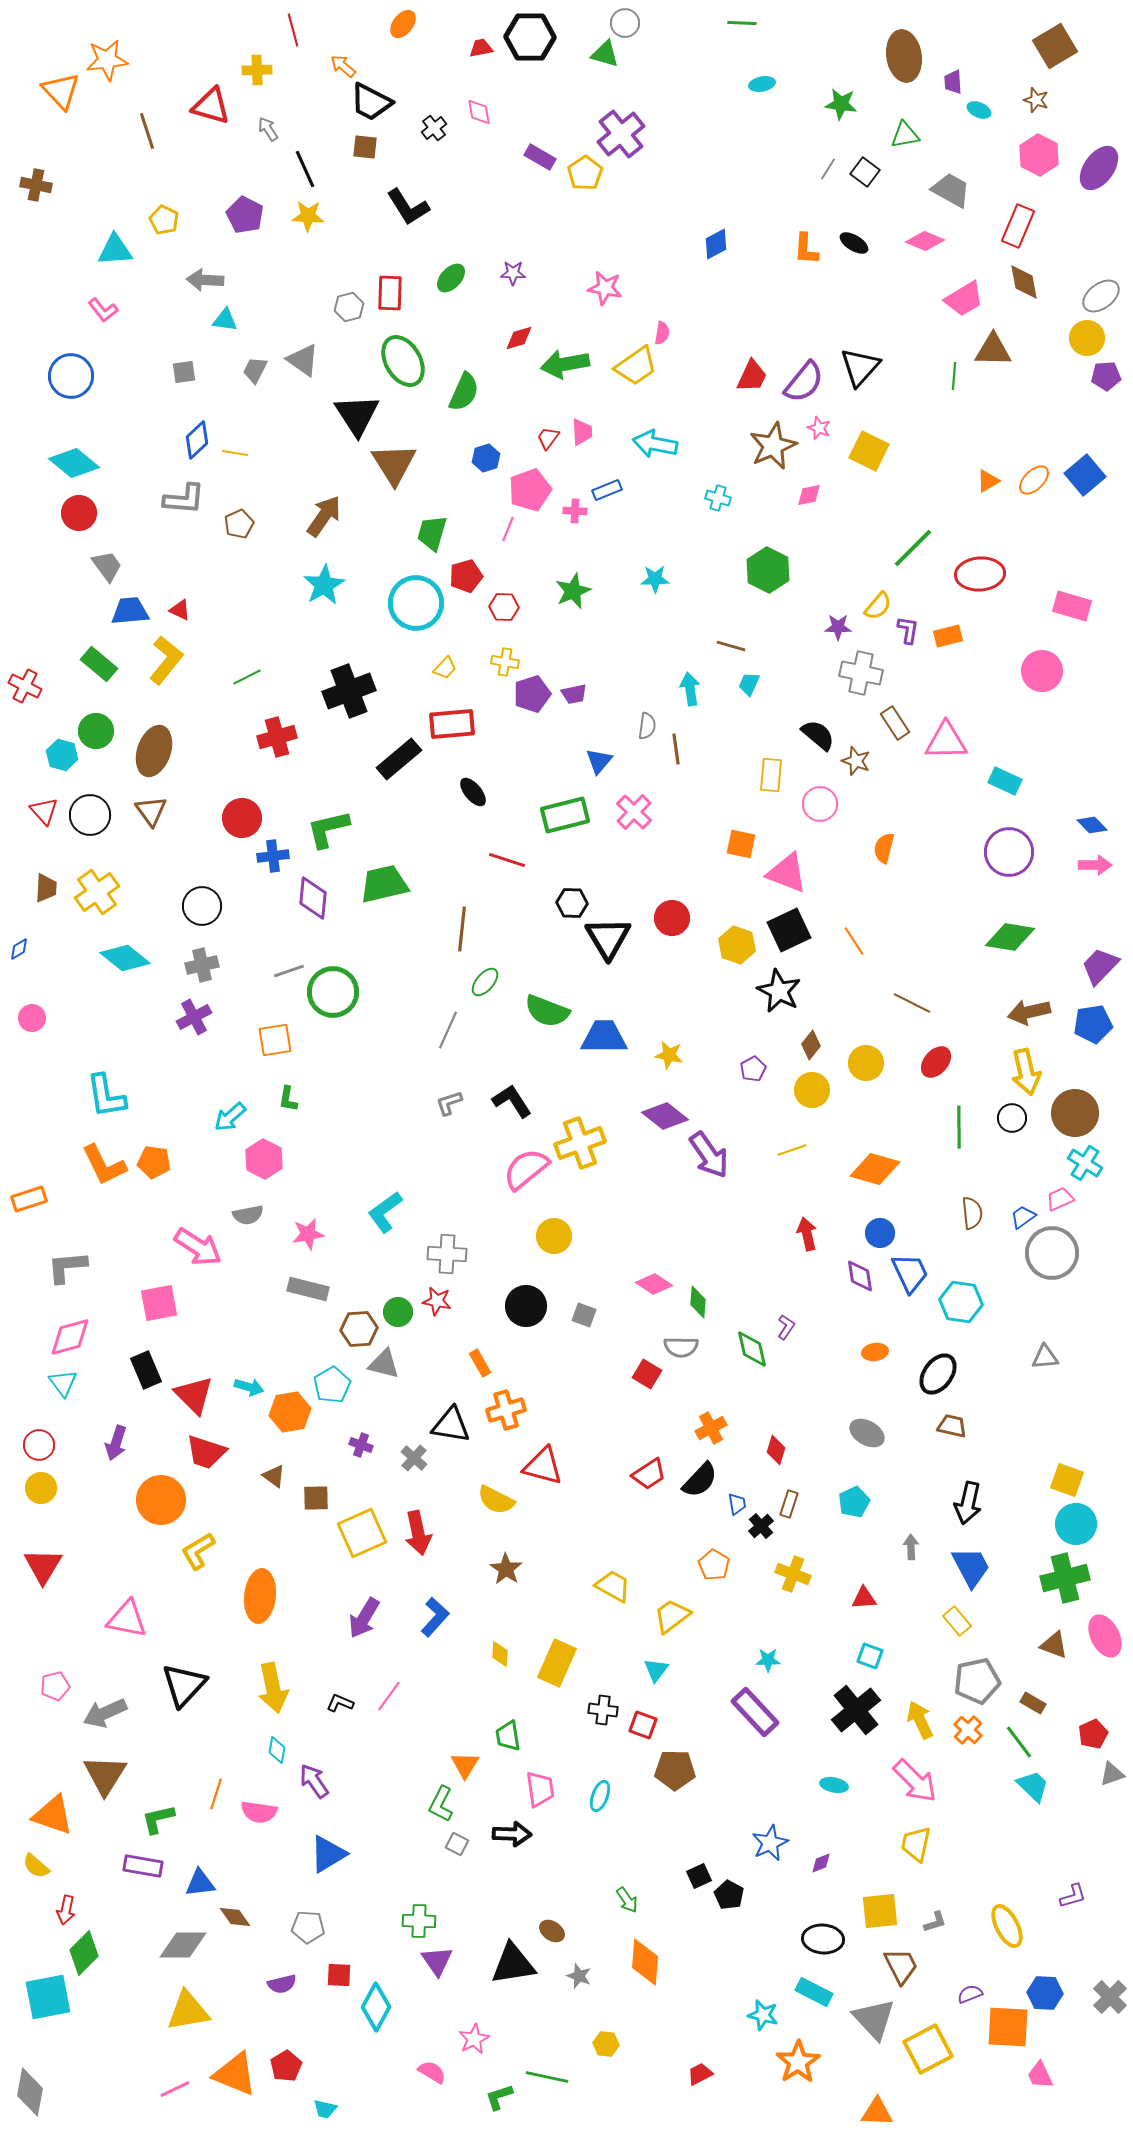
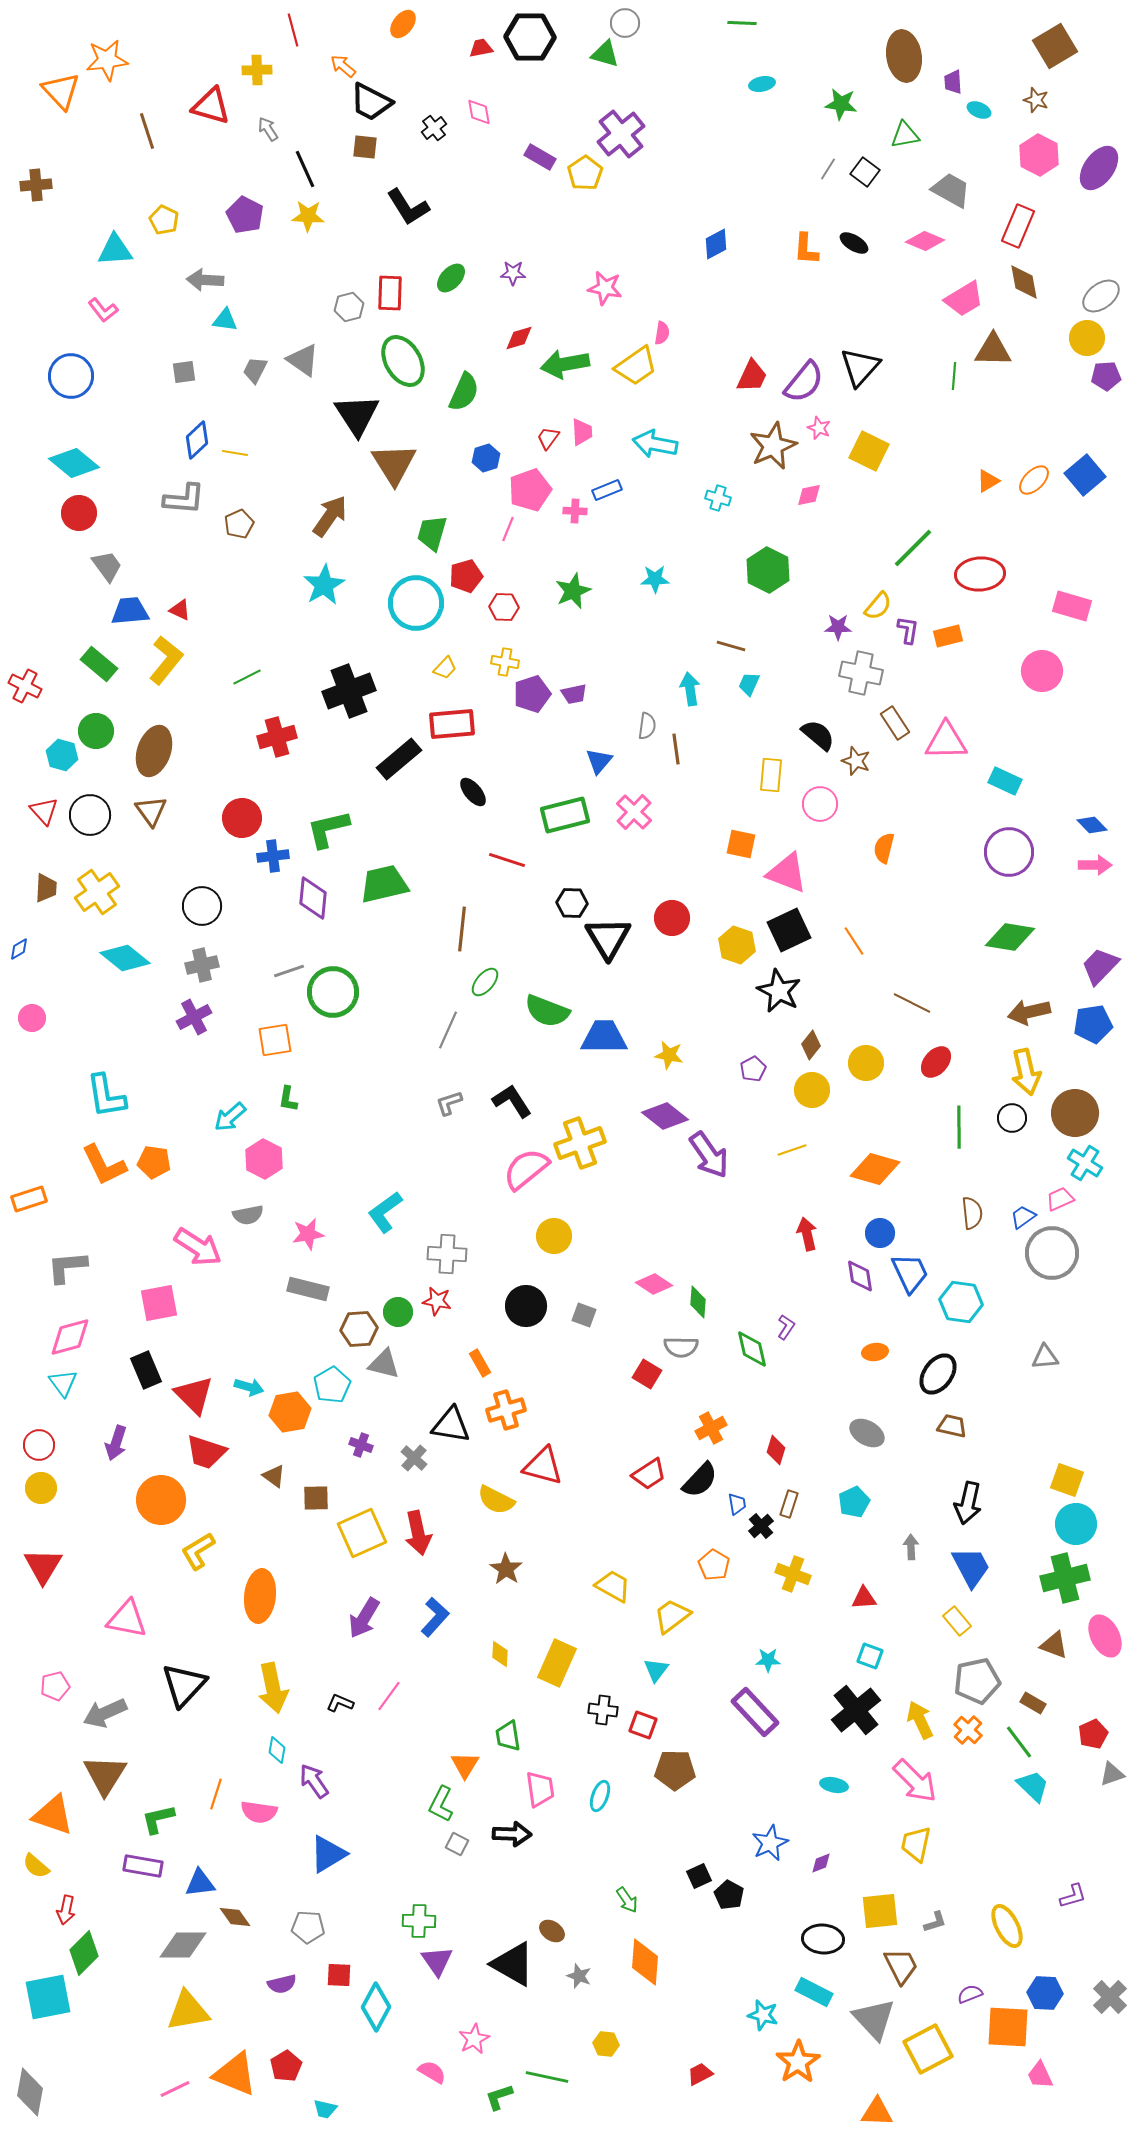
brown cross at (36, 185): rotated 16 degrees counterclockwise
brown arrow at (324, 516): moved 6 px right
black triangle at (513, 1964): rotated 39 degrees clockwise
